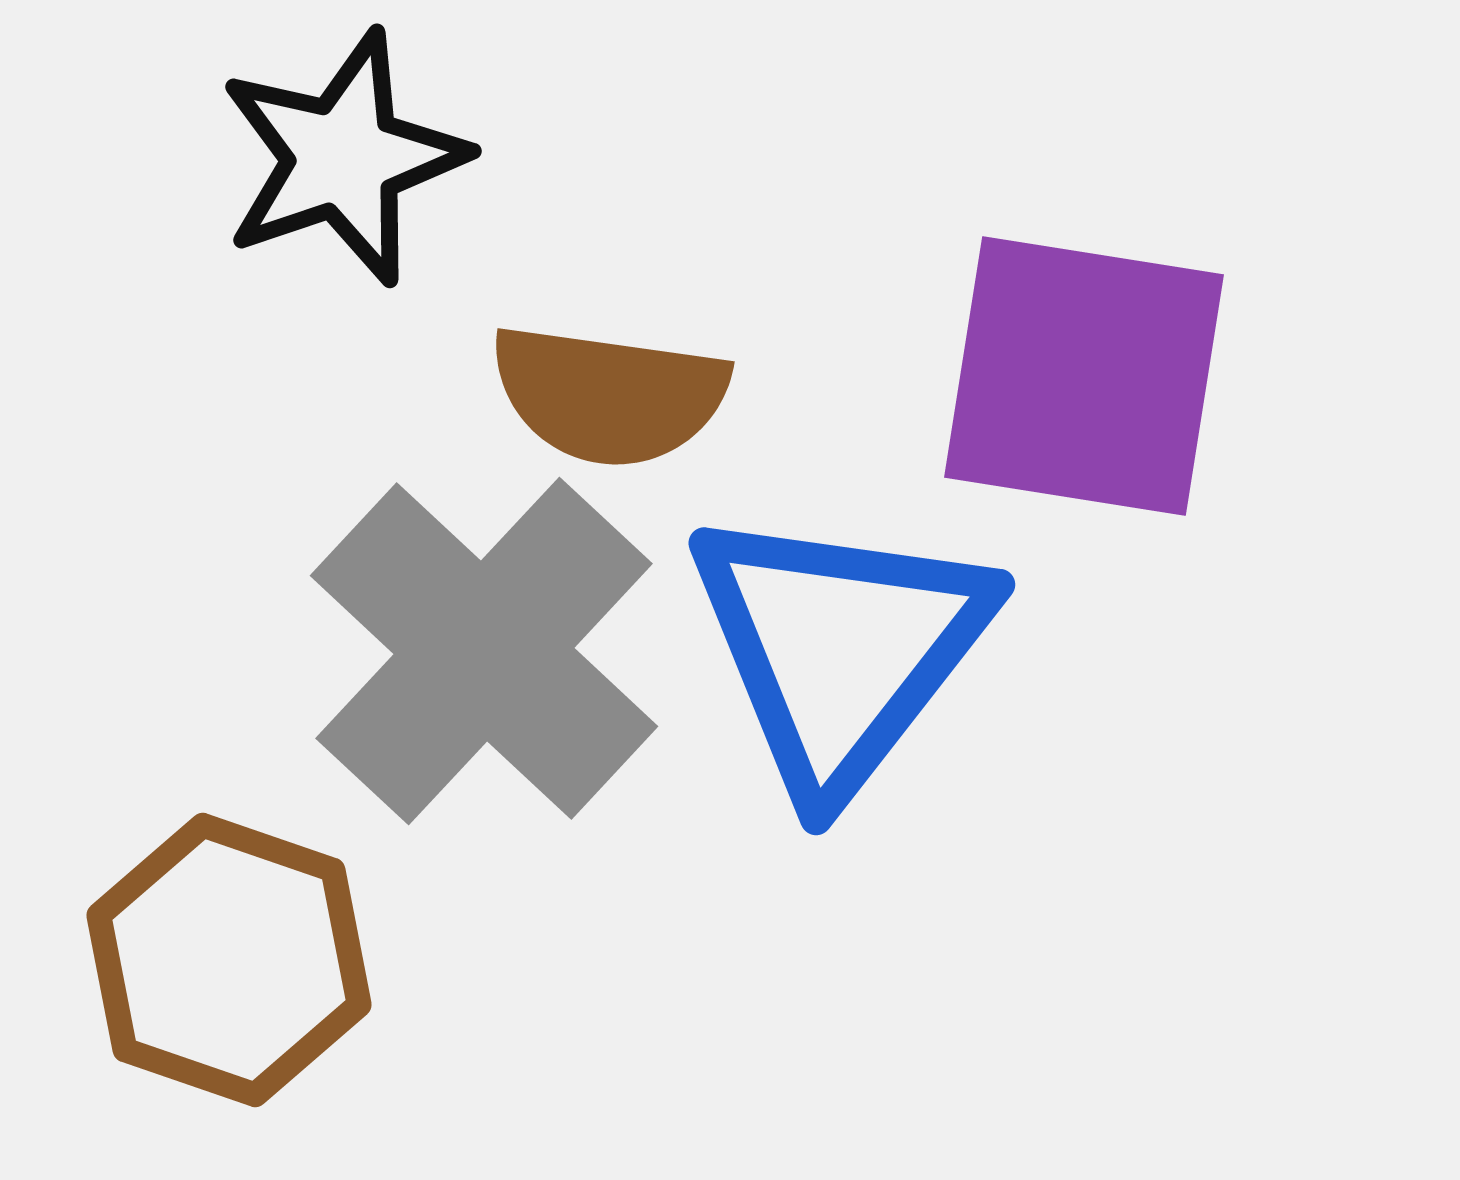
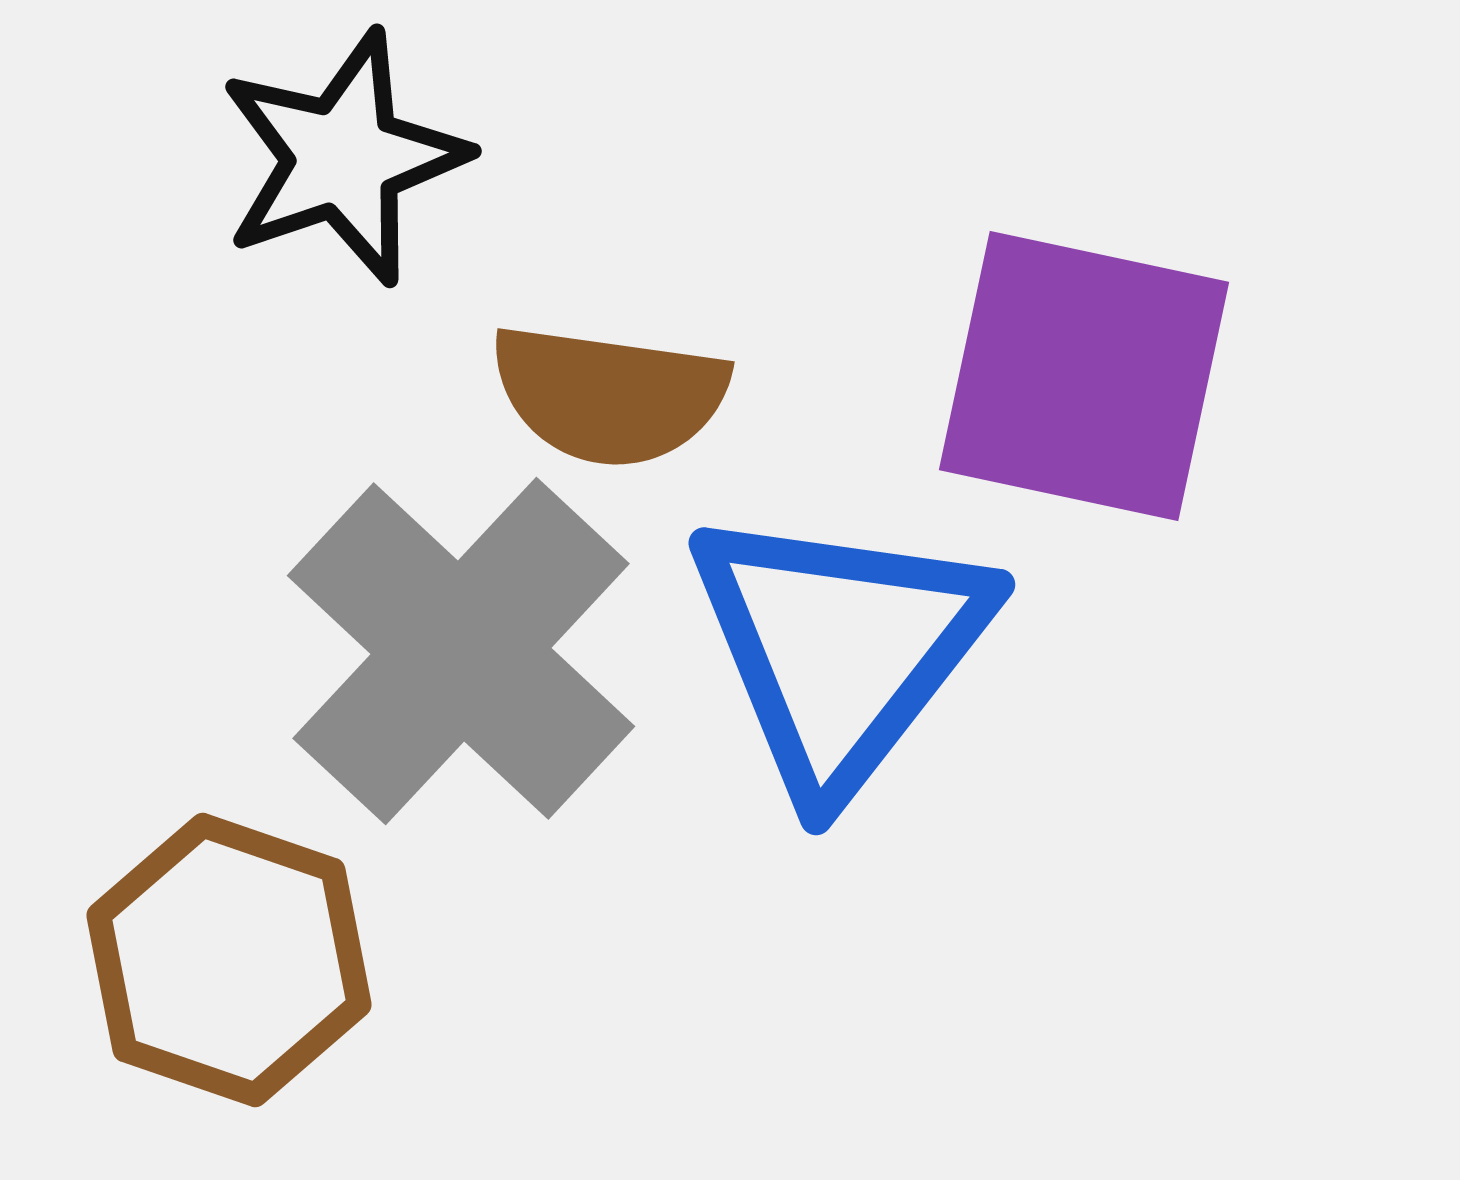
purple square: rotated 3 degrees clockwise
gray cross: moved 23 px left
